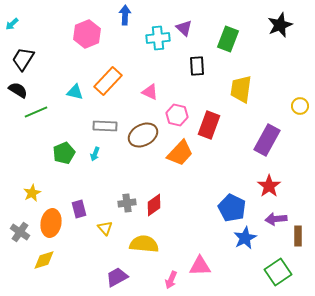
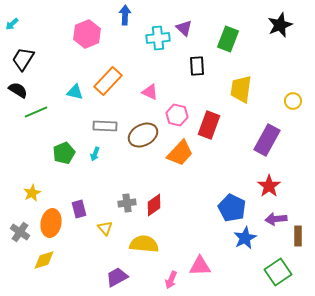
yellow circle at (300, 106): moved 7 px left, 5 px up
